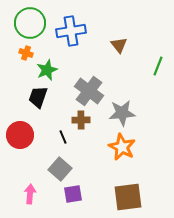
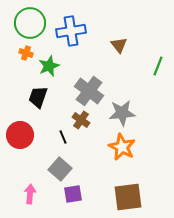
green star: moved 2 px right, 4 px up
brown cross: rotated 36 degrees clockwise
